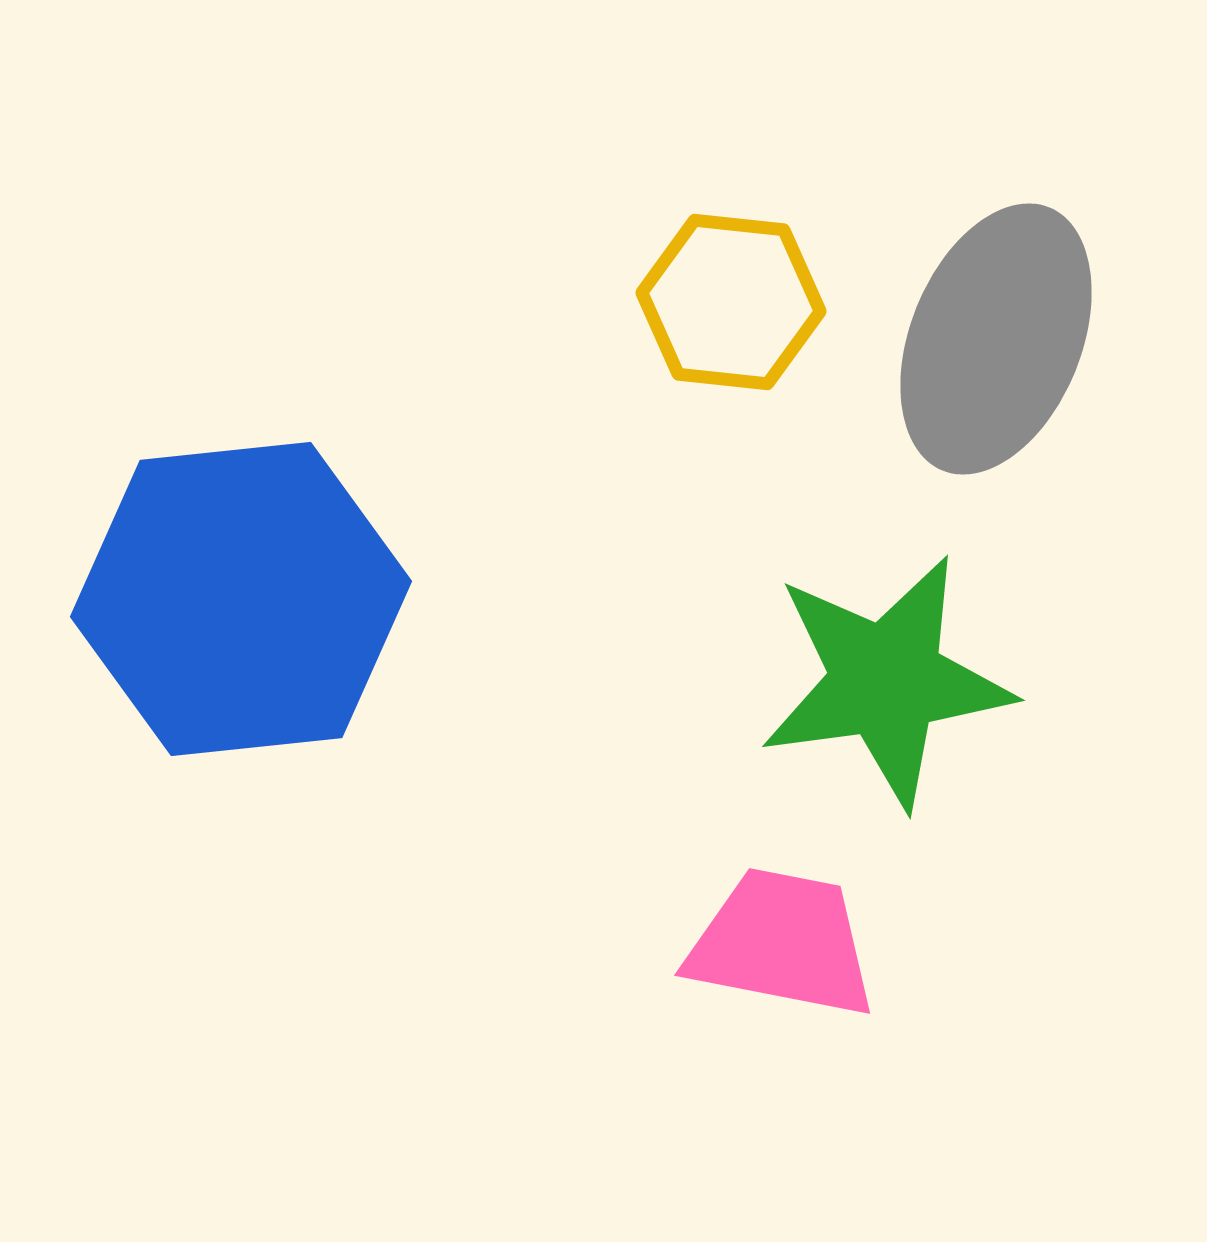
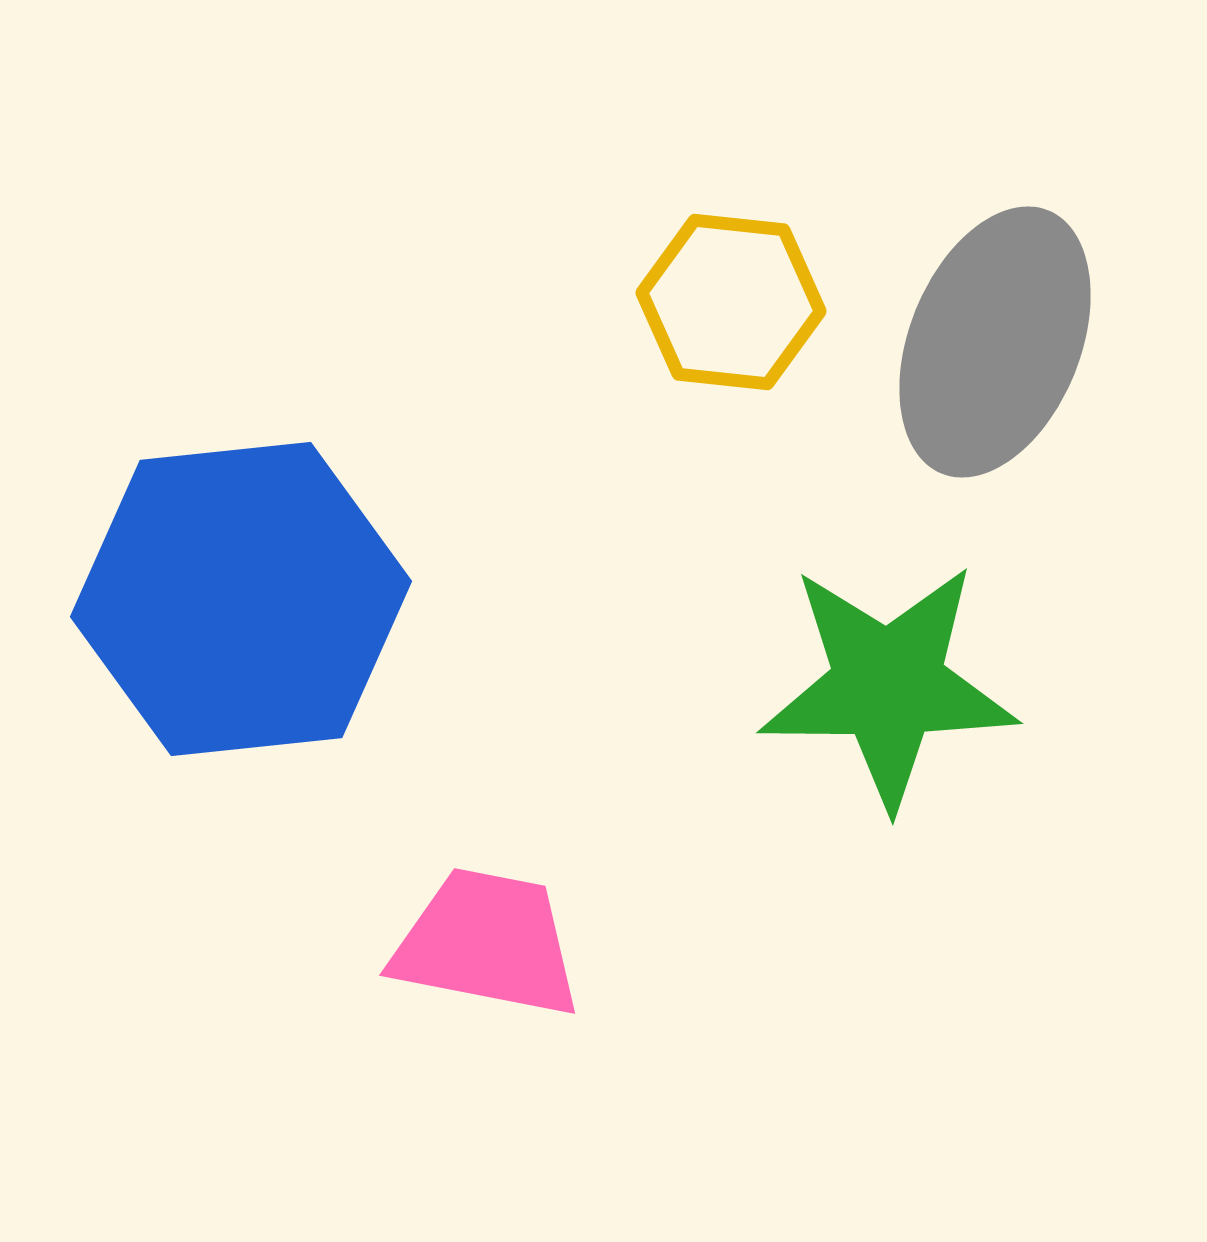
gray ellipse: moved 1 px left, 3 px down
green star: moved 2 px right, 4 px down; rotated 8 degrees clockwise
pink trapezoid: moved 295 px left
